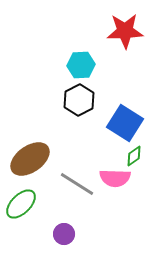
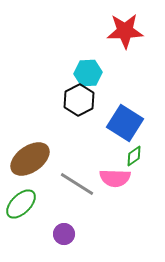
cyan hexagon: moved 7 px right, 8 px down
